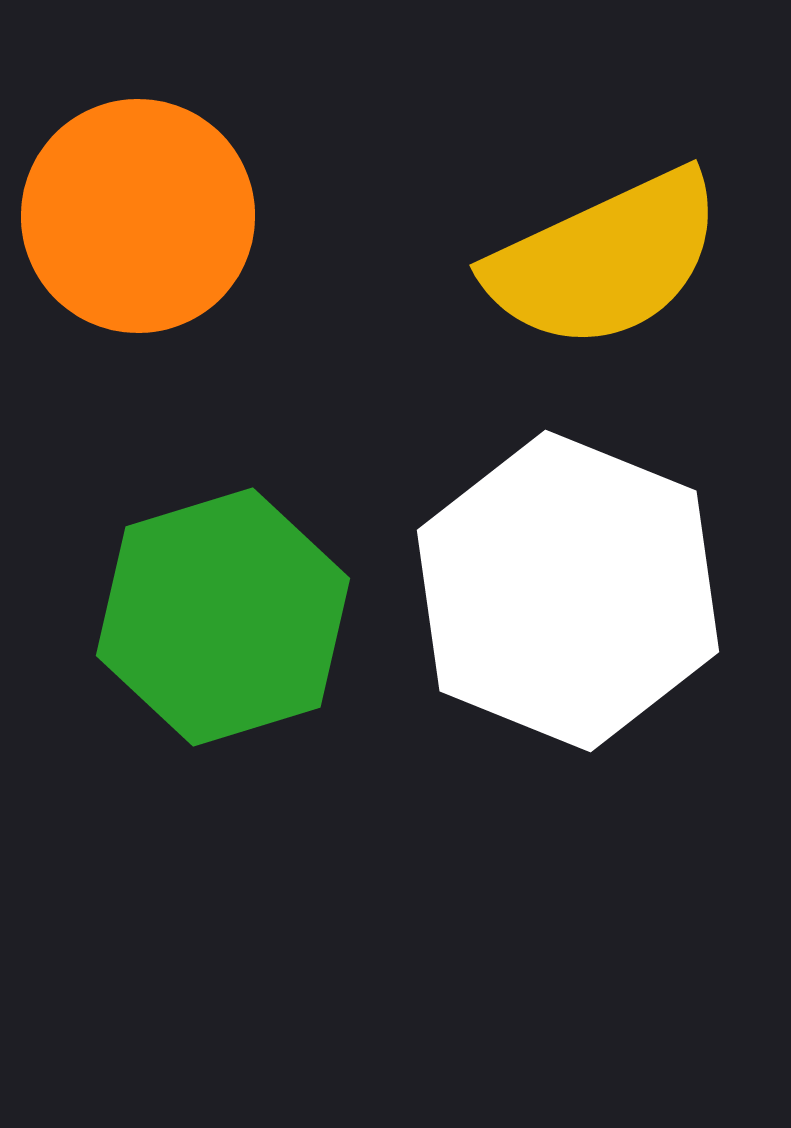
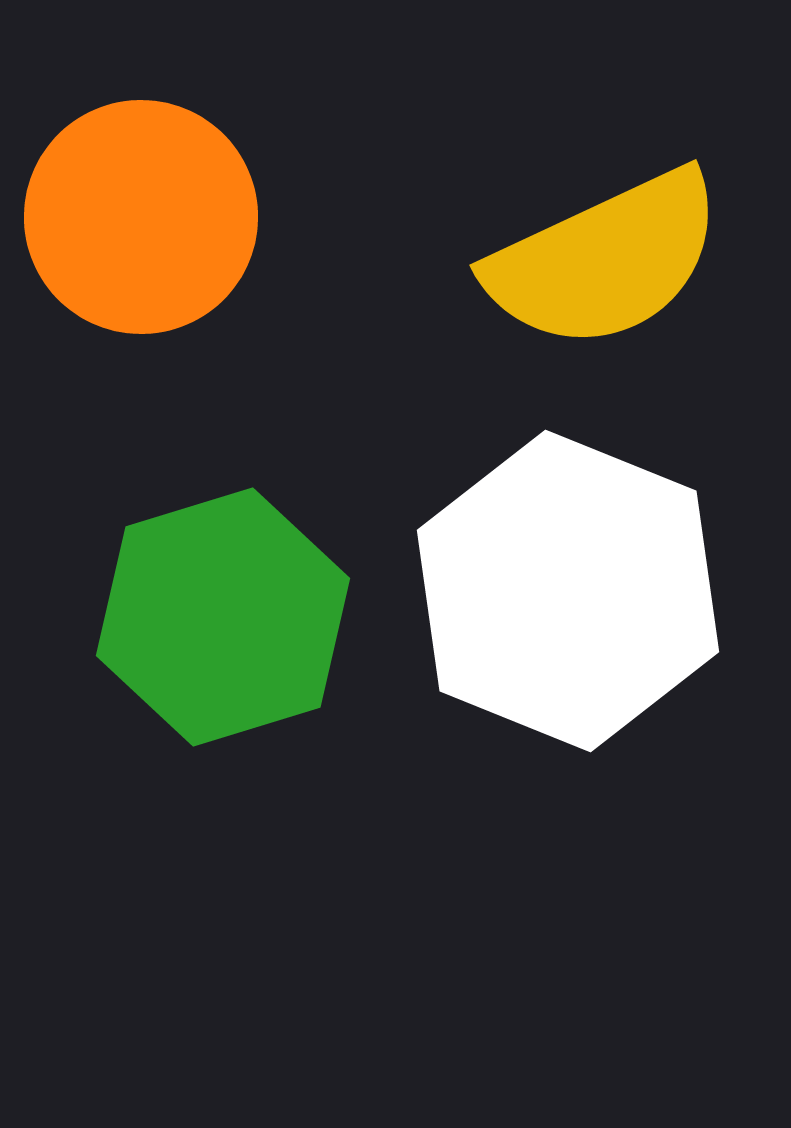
orange circle: moved 3 px right, 1 px down
